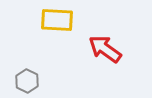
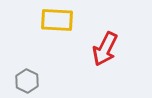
red arrow: rotated 100 degrees counterclockwise
